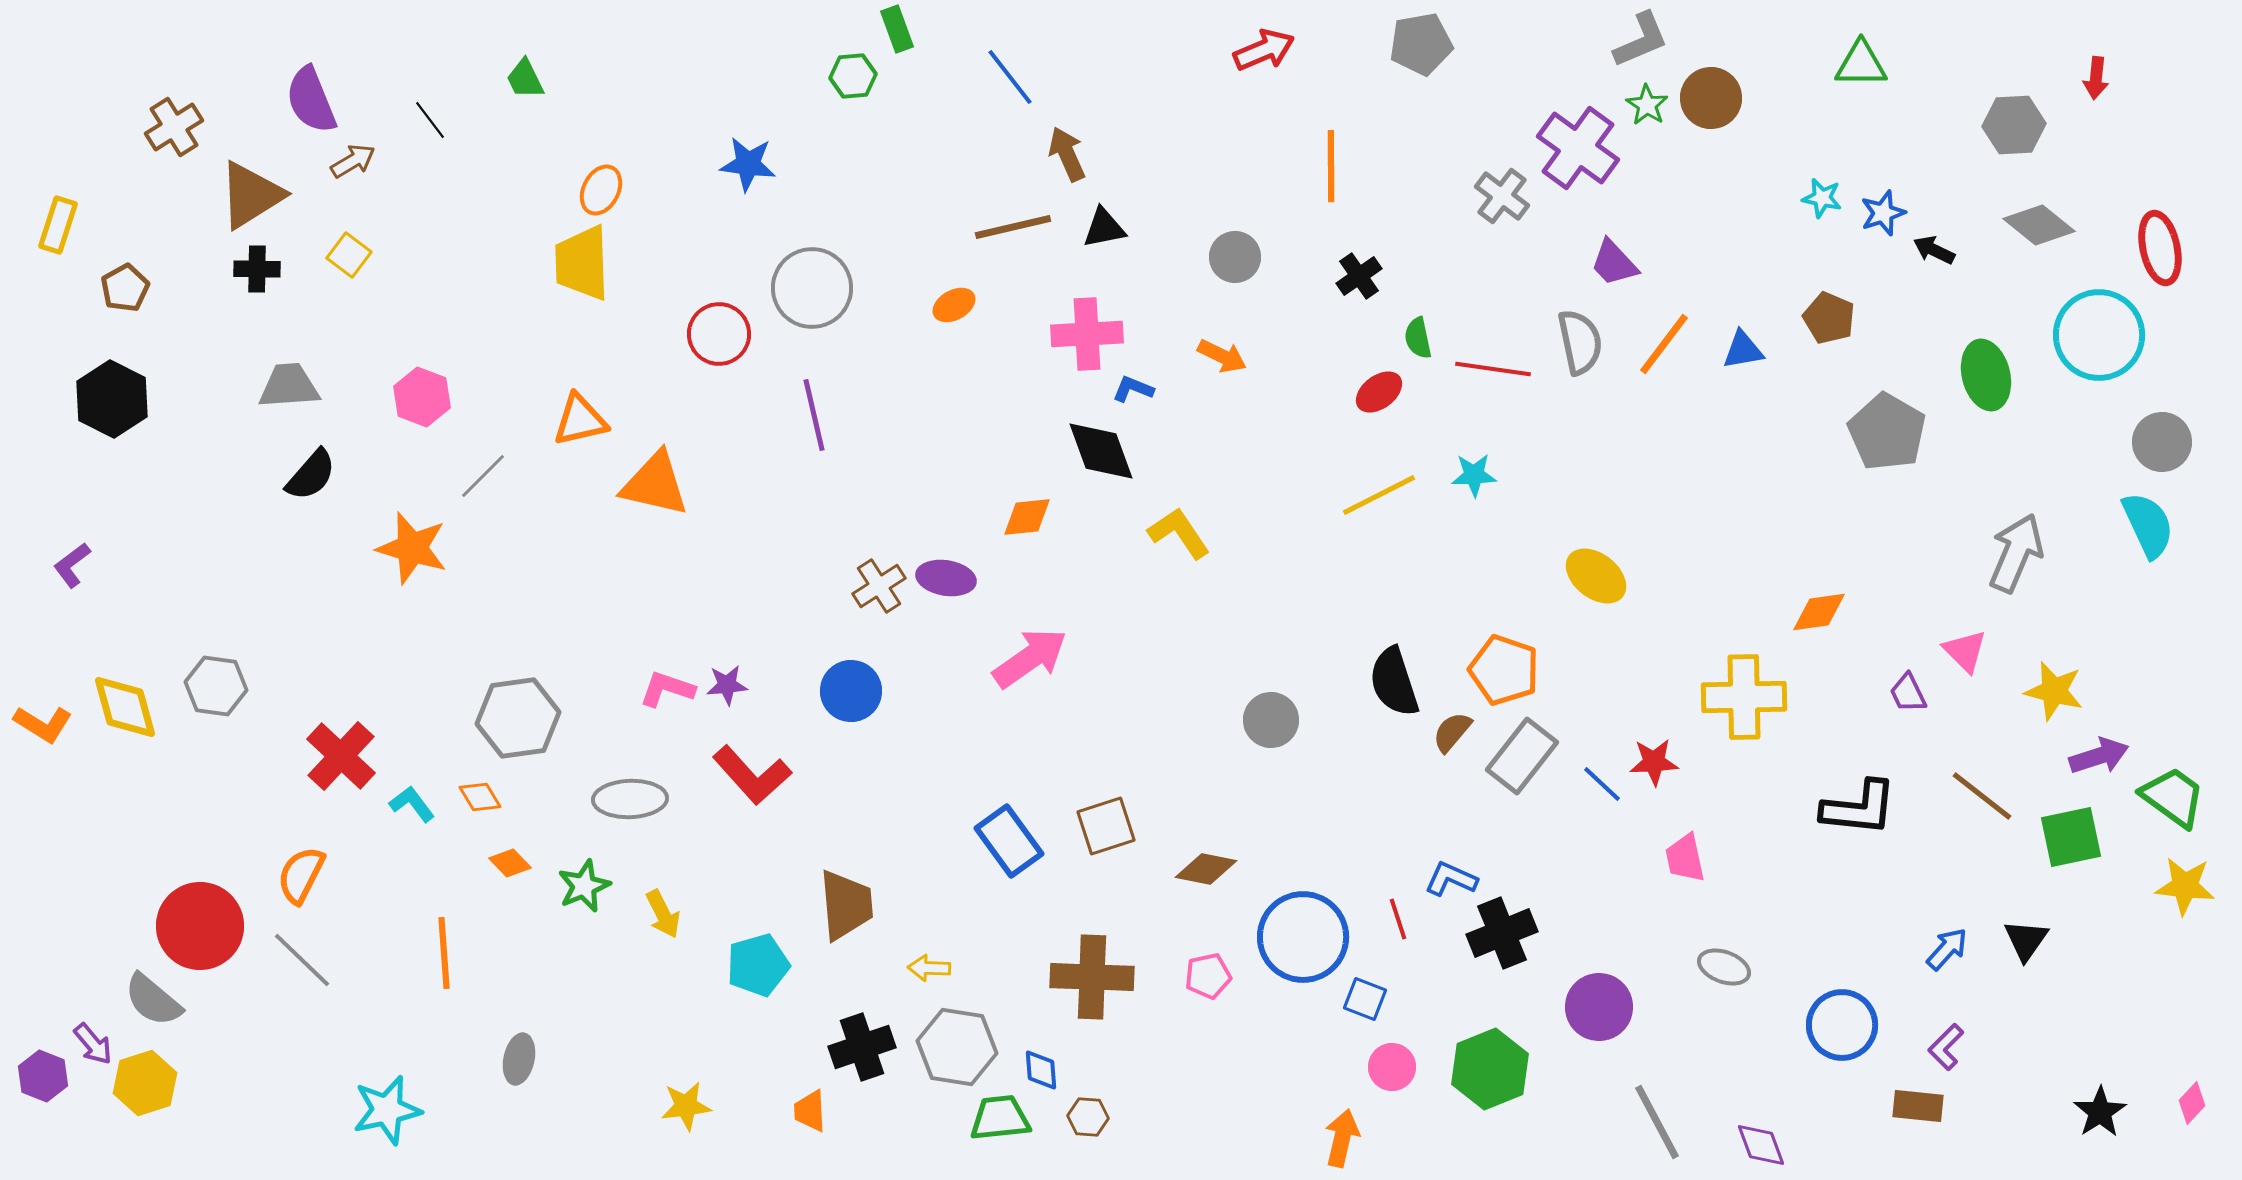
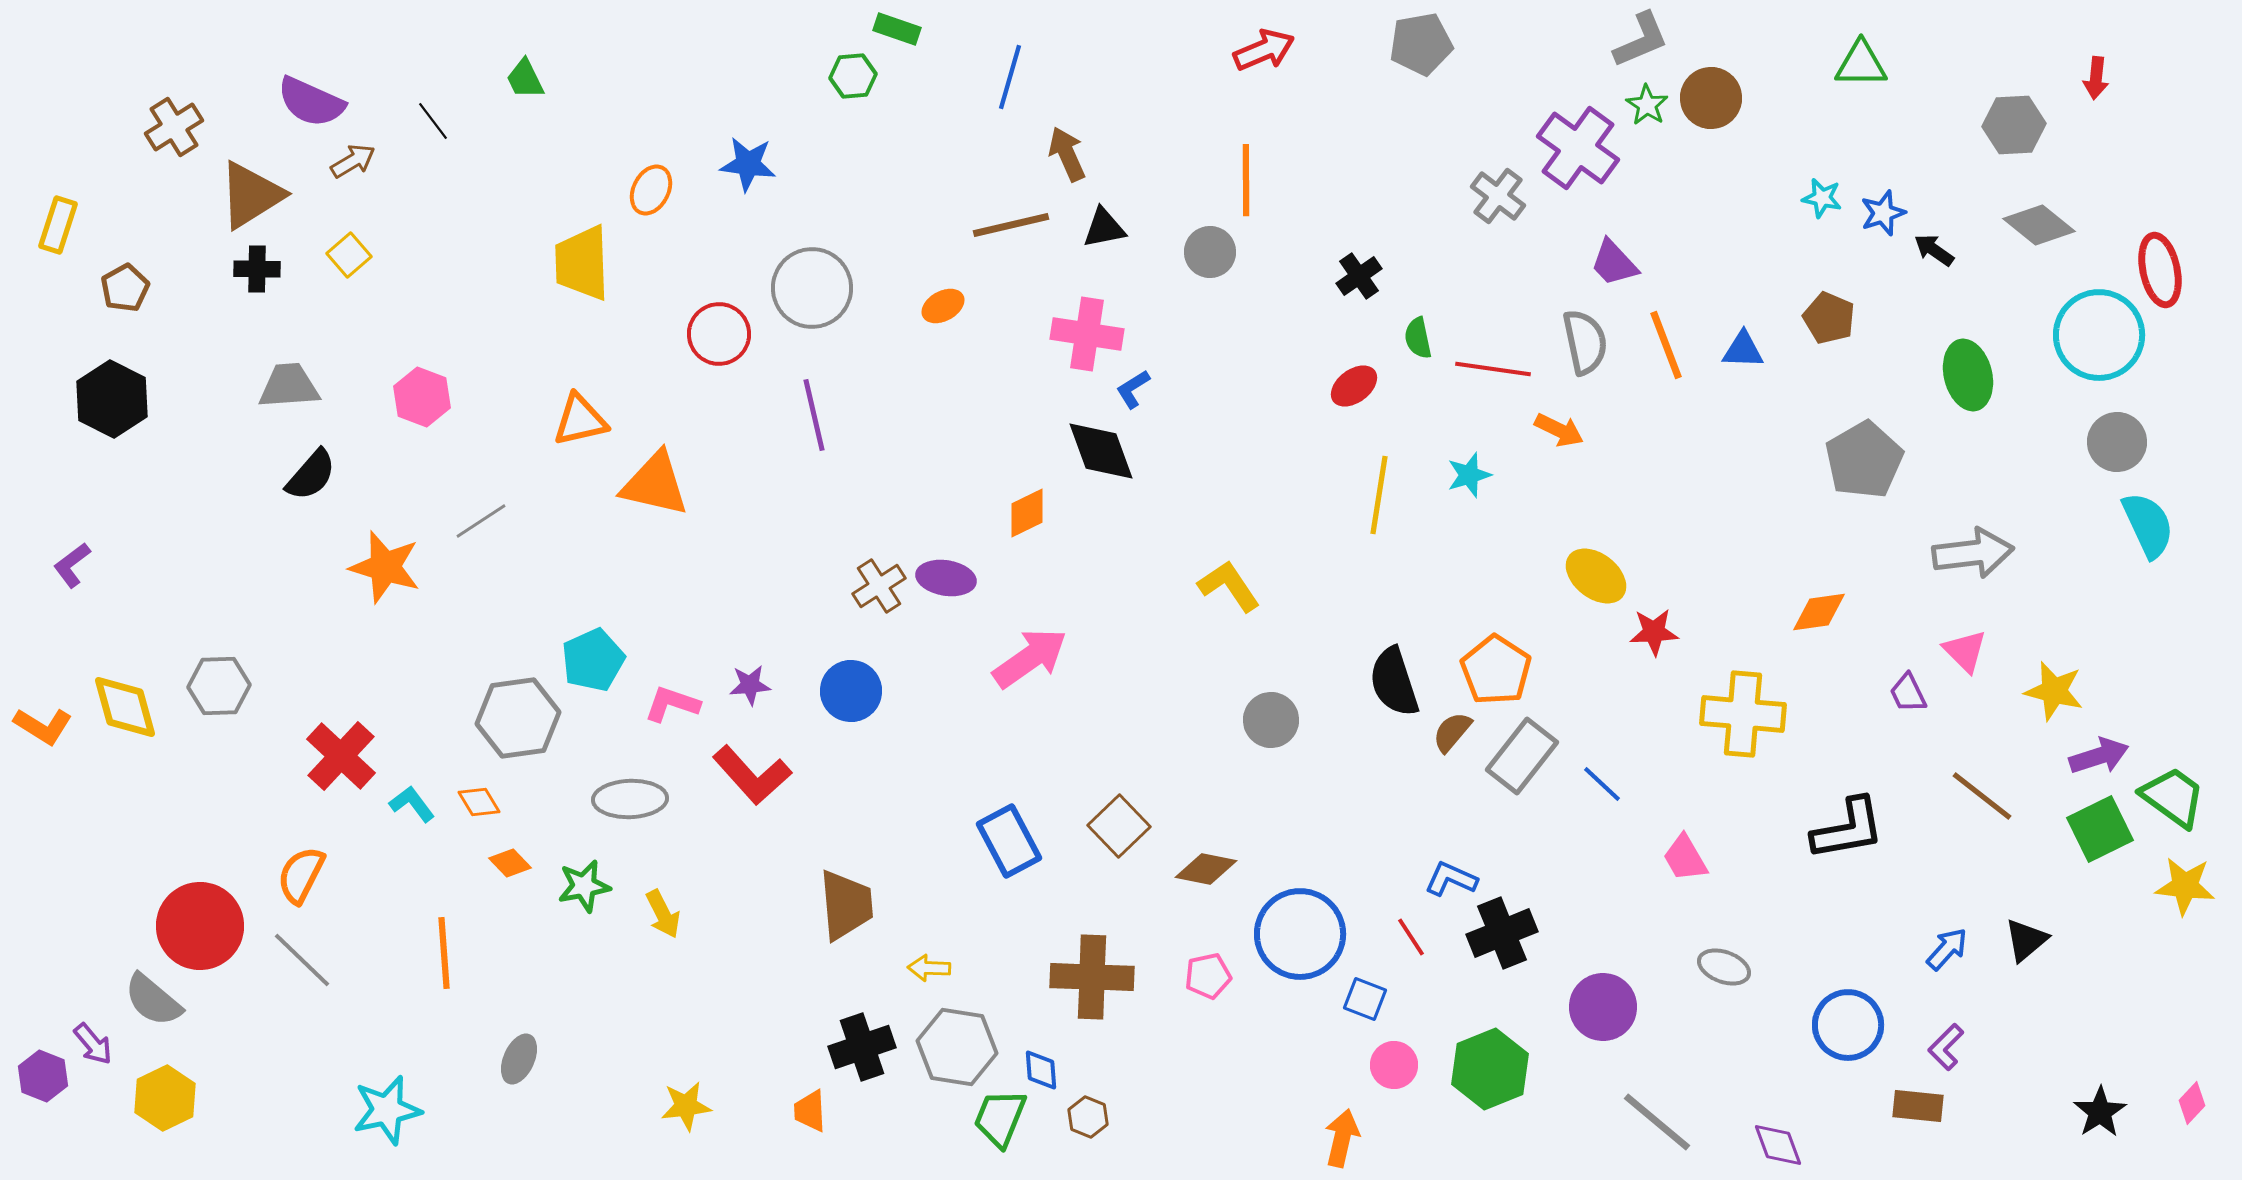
green rectangle at (897, 29): rotated 51 degrees counterclockwise
blue line at (1010, 77): rotated 54 degrees clockwise
purple semicircle at (311, 100): moved 2 px down; rotated 44 degrees counterclockwise
black line at (430, 120): moved 3 px right, 1 px down
orange line at (1331, 166): moved 85 px left, 14 px down
orange ellipse at (601, 190): moved 50 px right
gray cross at (1502, 196): moved 4 px left
brown line at (1013, 227): moved 2 px left, 2 px up
red ellipse at (2160, 248): moved 22 px down
black arrow at (1934, 250): rotated 9 degrees clockwise
yellow square at (349, 255): rotated 12 degrees clockwise
gray circle at (1235, 257): moved 25 px left, 5 px up
orange ellipse at (954, 305): moved 11 px left, 1 px down
pink cross at (1087, 334): rotated 12 degrees clockwise
gray semicircle at (1580, 342): moved 5 px right
orange line at (1664, 344): moved 2 px right, 1 px down; rotated 58 degrees counterclockwise
blue triangle at (1743, 350): rotated 12 degrees clockwise
orange arrow at (1222, 356): moved 337 px right, 74 px down
green ellipse at (1986, 375): moved 18 px left
blue L-shape at (1133, 389): rotated 54 degrees counterclockwise
red ellipse at (1379, 392): moved 25 px left, 6 px up
gray pentagon at (1887, 432): moved 23 px left, 28 px down; rotated 12 degrees clockwise
gray circle at (2162, 442): moved 45 px left
cyan star at (1474, 475): moved 5 px left; rotated 15 degrees counterclockwise
gray line at (483, 476): moved 2 px left, 45 px down; rotated 12 degrees clockwise
yellow line at (1379, 495): rotated 54 degrees counterclockwise
orange diamond at (1027, 517): moved 4 px up; rotated 20 degrees counterclockwise
yellow L-shape at (1179, 533): moved 50 px right, 53 px down
orange star at (412, 548): moved 27 px left, 19 px down
gray arrow at (2016, 553): moved 43 px left; rotated 60 degrees clockwise
orange pentagon at (1504, 670): moved 8 px left; rotated 14 degrees clockwise
purple star at (727, 685): moved 23 px right
gray hexagon at (216, 686): moved 3 px right; rotated 10 degrees counterclockwise
pink L-shape at (667, 689): moved 5 px right, 15 px down
yellow cross at (1744, 697): moved 1 px left, 17 px down; rotated 6 degrees clockwise
orange L-shape at (43, 724): moved 2 px down
red star at (1654, 762): moved 130 px up
orange diamond at (480, 797): moved 1 px left, 5 px down
black L-shape at (1859, 808): moved 11 px left, 21 px down; rotated 16 degrees counterclockwise
brown square at (1106, 826): moved 13 px right; rotated 26 degrees counterclockwise
green square at (2071, 837): moved 29 px right, 8 px up; rotated 14 degrees counterclockwise
blue rectangle at (1009, 841): rotated 8 degrees clockwise
pink trapezoid at (1685, 858): rotated 18 degrees counterclockwise
green star at (584, 886): rotated 12 degrees clockwise
red line at (1398, 919): moved 13 px right, 18 px down; rotated 15 degrees counterclockwise
blue circle at (1303, 937): moved 3 px left, 3 px up
black triangle at (2026, 940): rotated 15 degrees clockwise
cyan pentagon at (758, 965): moved 165 px left, 305 px up; rotated 8 degrees counterclockwise
purple circle at (1599, 1007): moved 4 px right
blue circle at (1842, 1025): moved 6 px right
gray ellipse at (519, 1059): rotated 12 degrees clockwise
pink circle at (1392, 1067): moved 2 px right, 2 px up
yellow hexagon at (145, 1083): moved 20 px right, 15 px down; rotated 8 degrees counterclockwise
brown hexagon at (1088, 1117): rotated 18 degrees clockwise
green trapezoid at (1000, 1118): rotated 62 degrees counterclockwise
gray line at (1657, 1122): rotated 22 degrees counterclockwise
purple diamond at (1761, 1145): moved 17 px right
